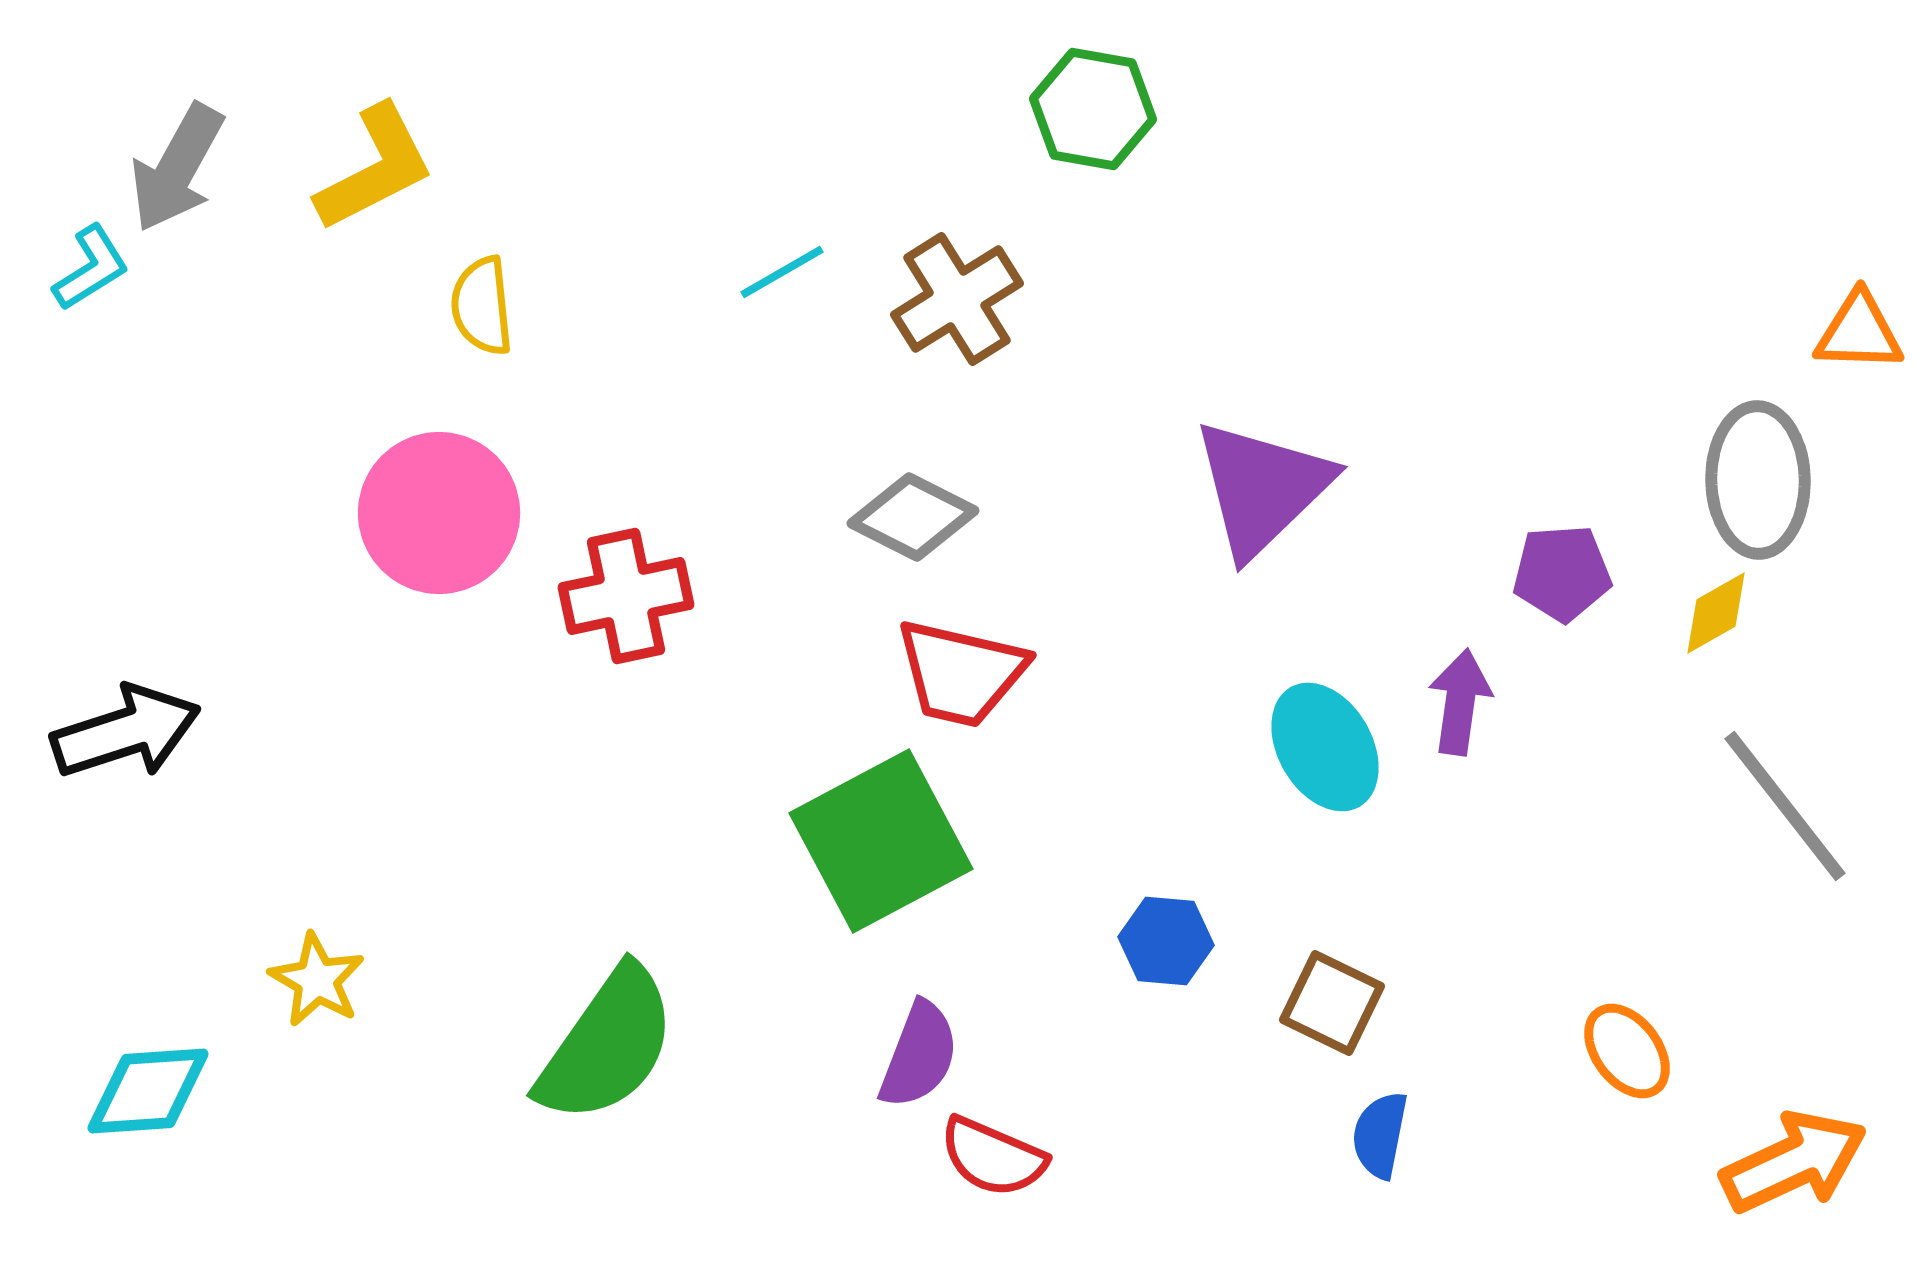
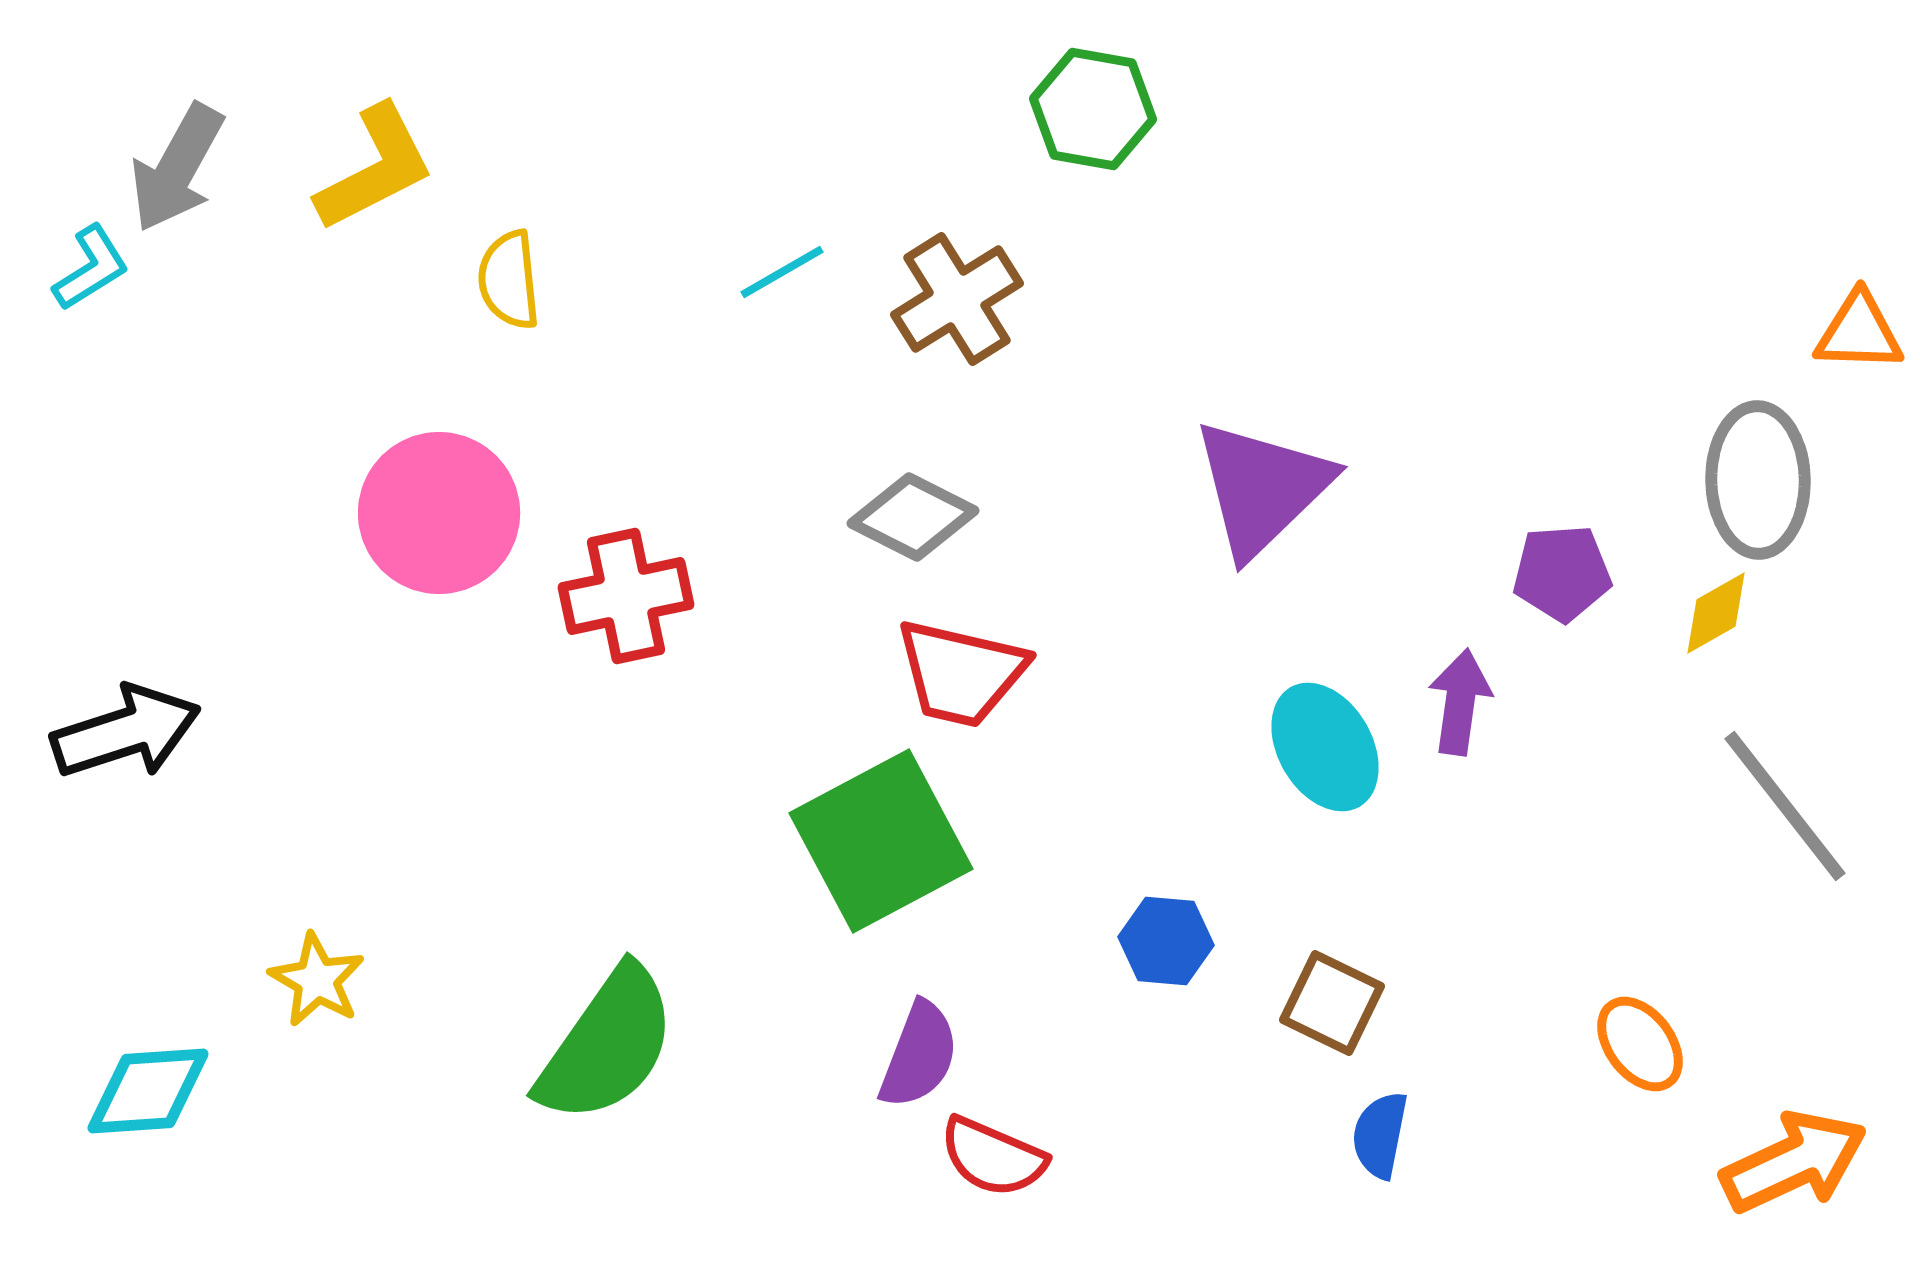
yellow semicircle: moved 27 px right, 26 px up
orange ellipse: moved 13 px right, 7 px up
